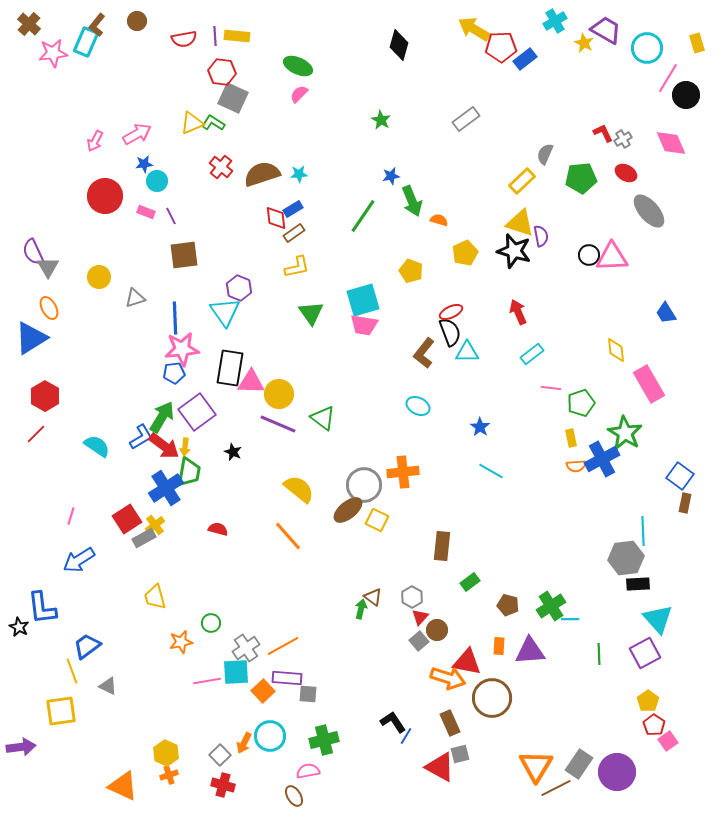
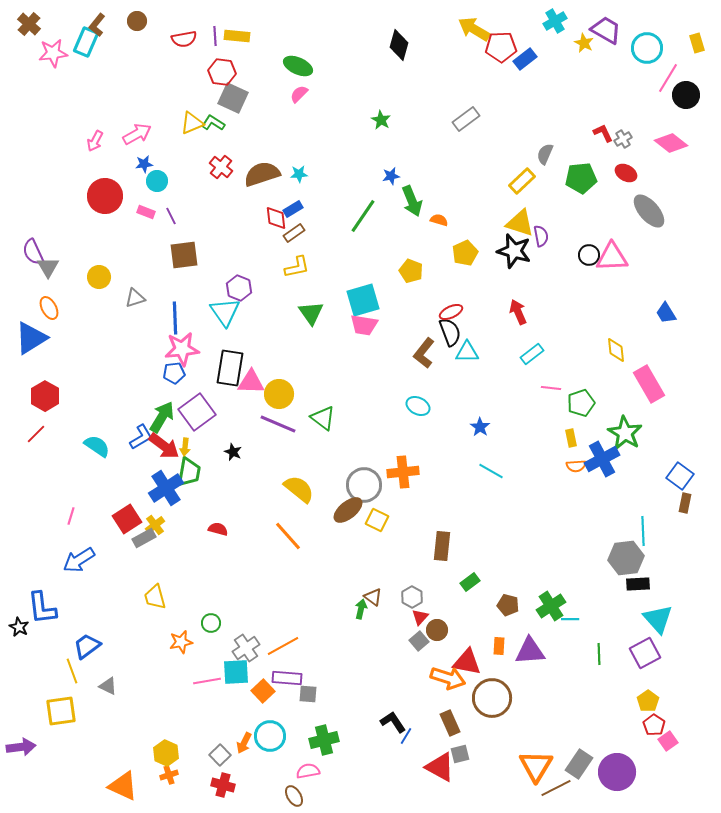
pink diamond at (671, 143): rotated 28 degrees counterclockwise
